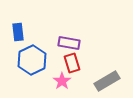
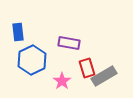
red rectangle: moved 15 px right, 5 px down
gray rectangle: moved 3 px left, 5 px up
